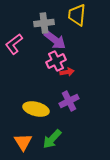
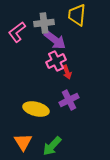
pink L-shape: moved 3 px right, 12 px up
red arrow: rotated 80 degrees clockwise
purple cross: moved 1 px up
green arrow: moved 7 px down
